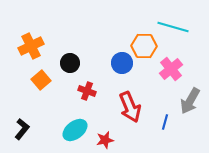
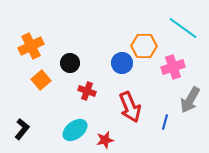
cyan line: moved 10 px right, 1 px down; rotated 20 degrees clockwise
pink cross: moved 2 px right, 2 px up; rotated 20 degrees clockwise
gray arrow: moved 1 px up
